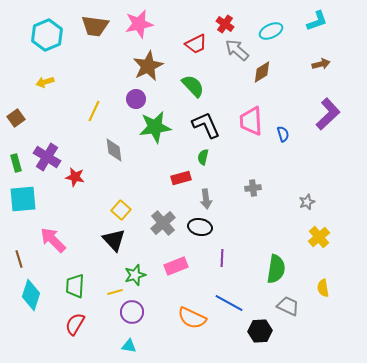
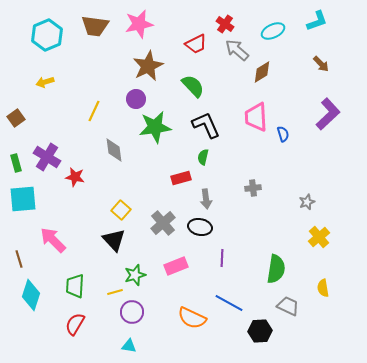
cyan ellipse at (271, 31): moved 2 px right
brown arrow at (321, 64): rotated 60 degrees clockwise
pink trapezoid at (251, 121): moved 5 px right, 4 px up
